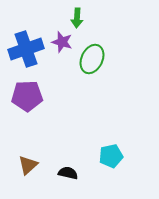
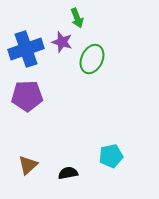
green arrow: rotated 24 degrees counterclockwise
black semicircle: rotated 24 degrees counterclockwise
